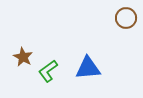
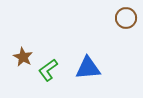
green L-shape: moved 1 px up
